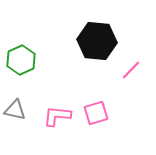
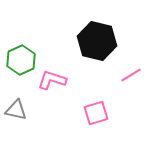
black hexagon: rotated 9 degrees clockwise
pink line: moved 5 px down; rotated 15 degrees clockwise
gray triangle: moved 1 px right
pink L-shape: moved 5 px left, 36 px up; rotated 12 degrees clockwise
